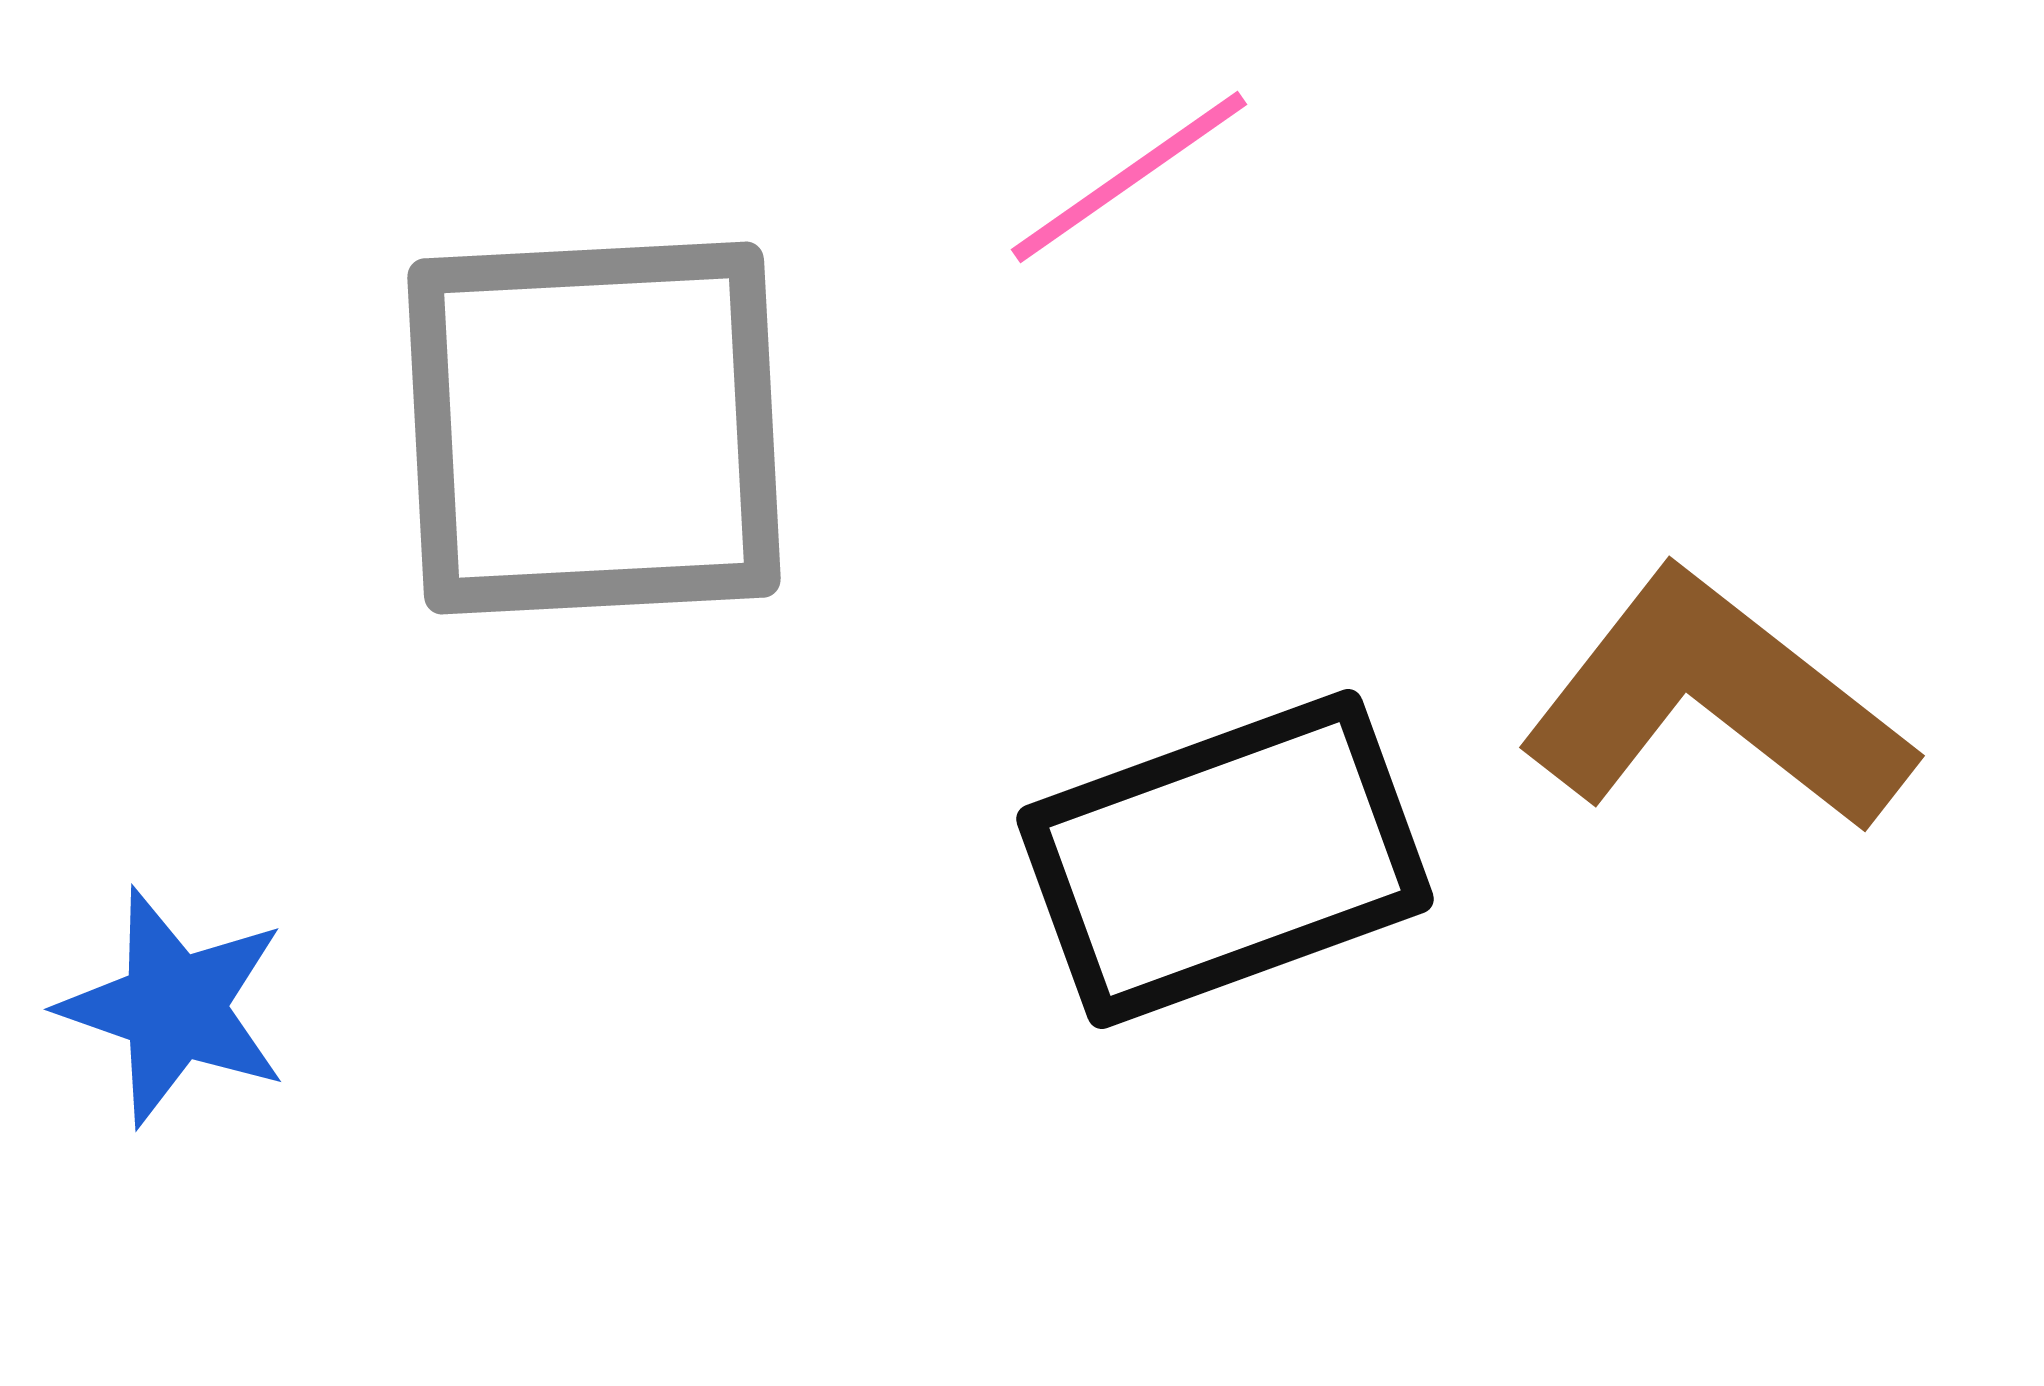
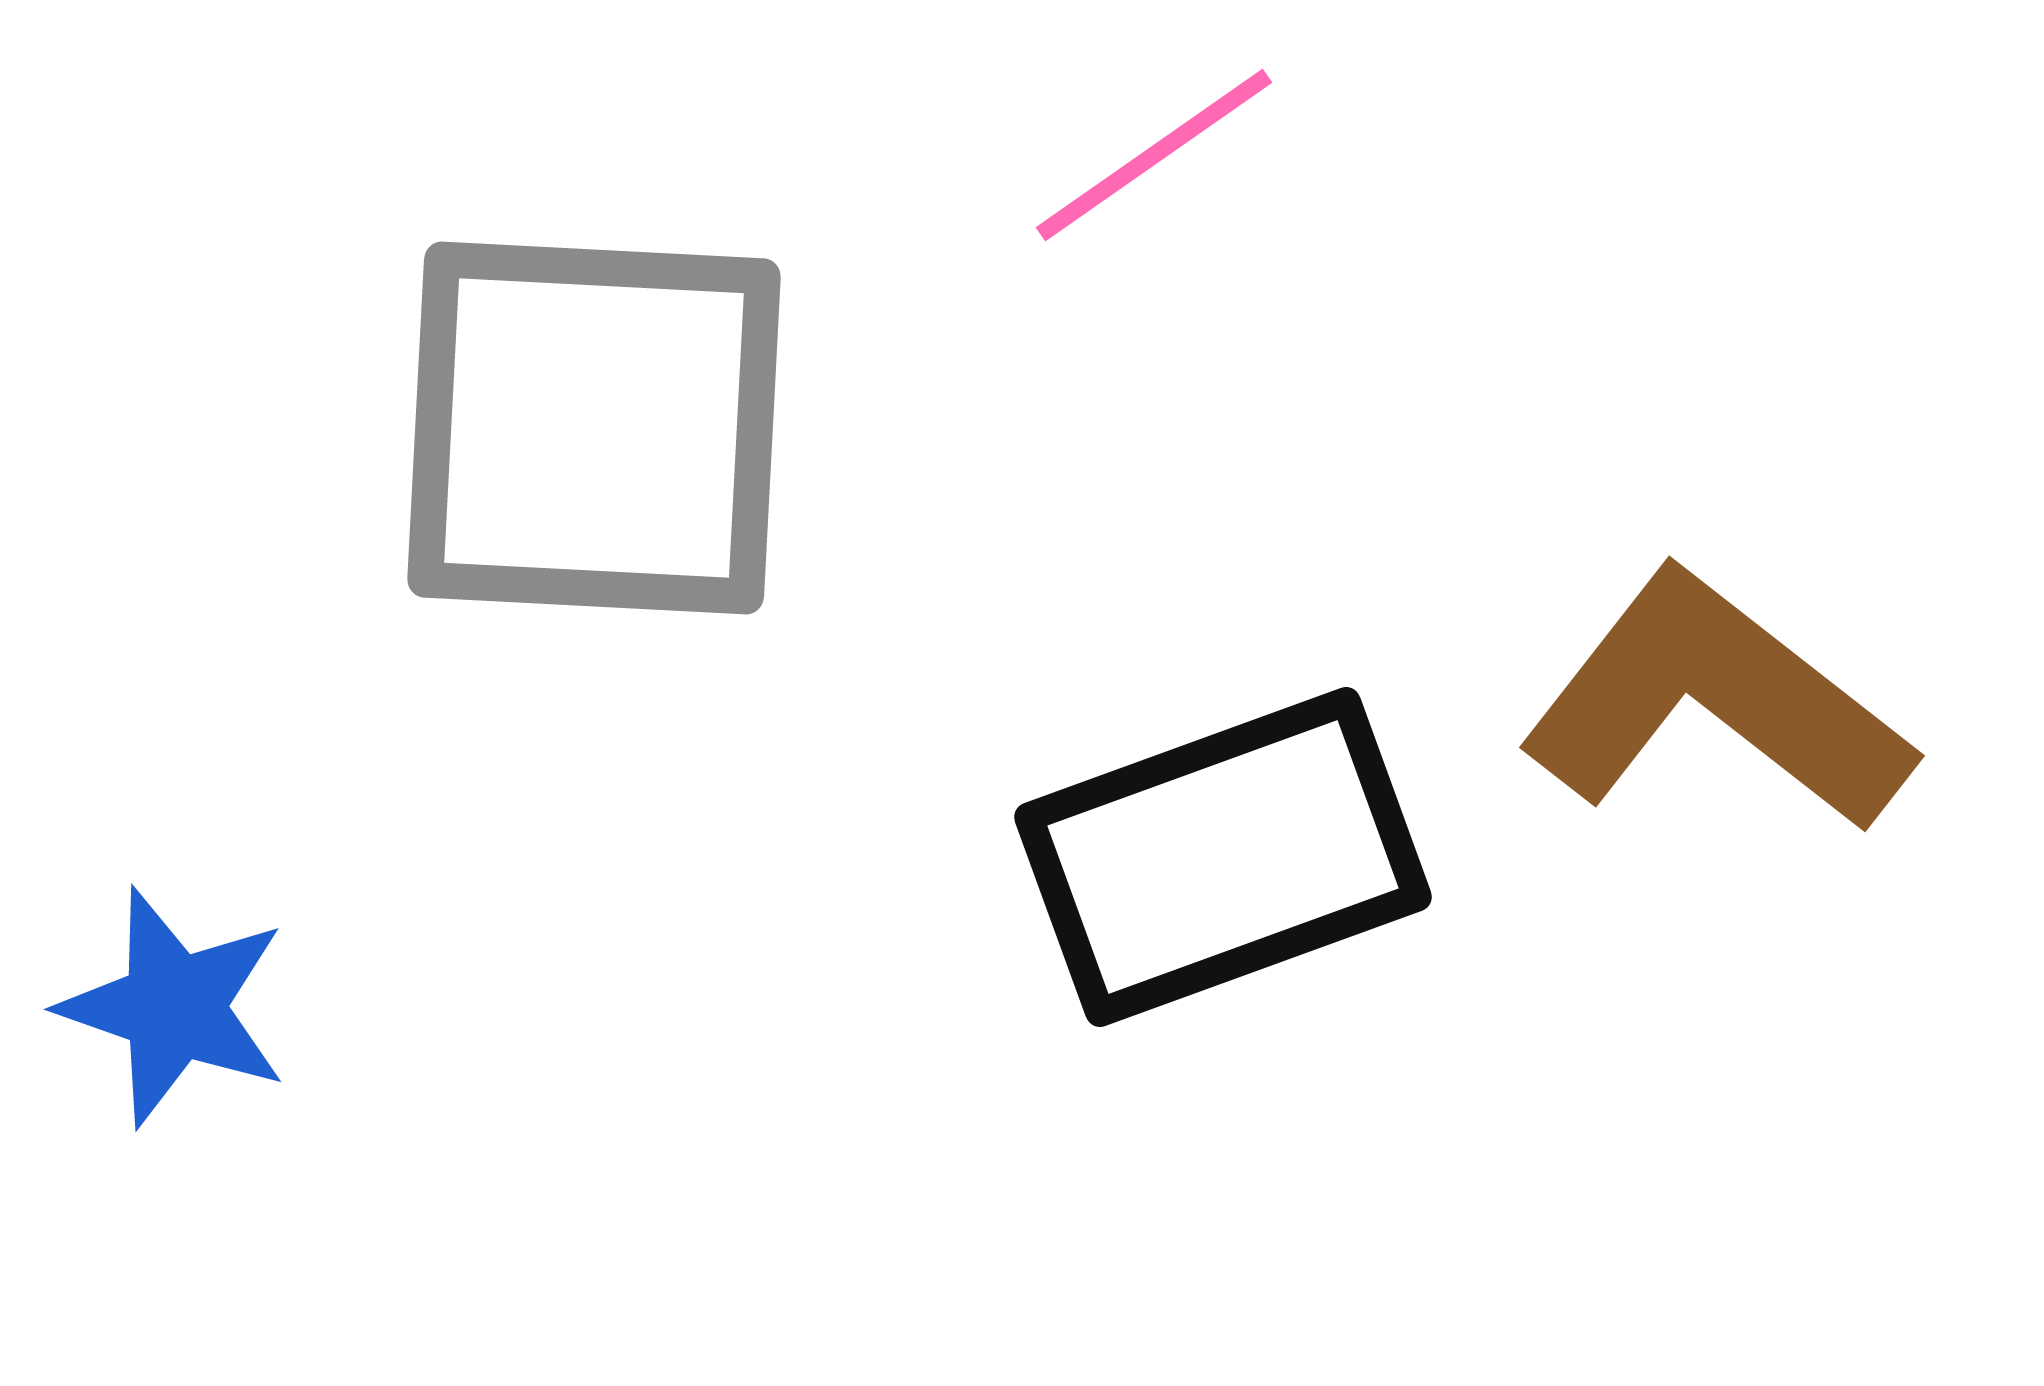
pink line: moved 25 px right, 22 px up
gray square: rotated 6 degrees clockwise
black rectangle: moved 2 px left, 2 px up
